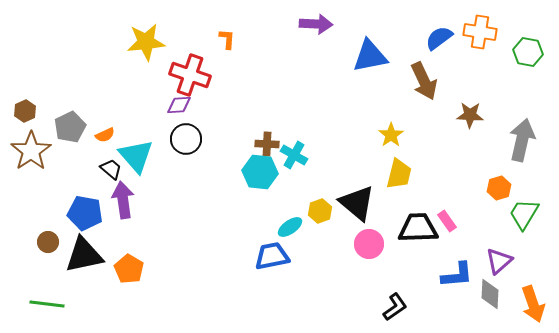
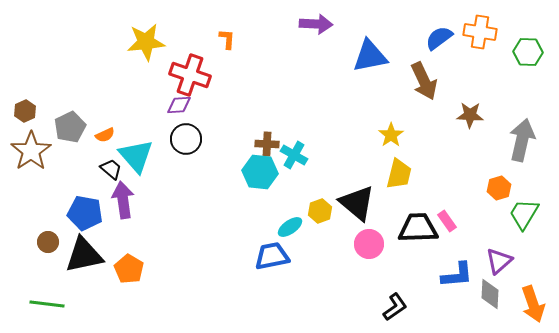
green hexagon at (528, 52): rotated 8 degrees counterclockwise
